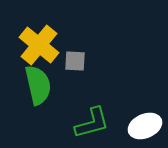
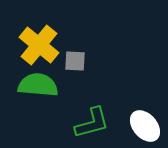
green semicircle: rotated 72 degrees counterclockwise
white ellipse: rotated 72 degrees clockwise
